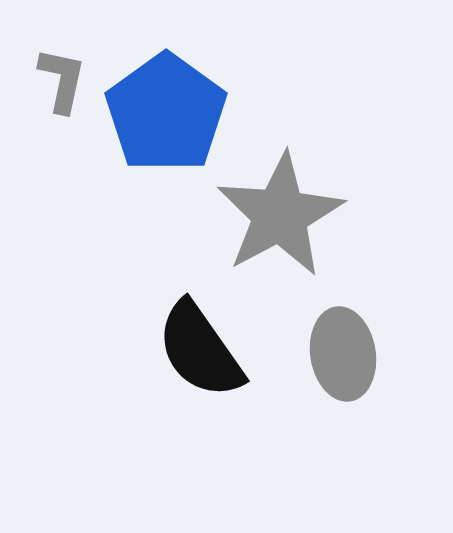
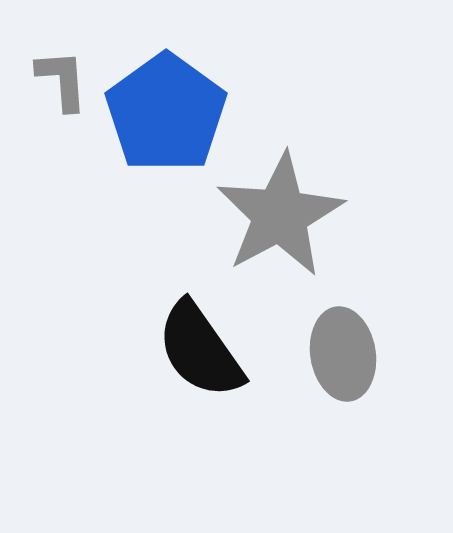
gray L-shape: rotated 16 degrees counterclockwise
